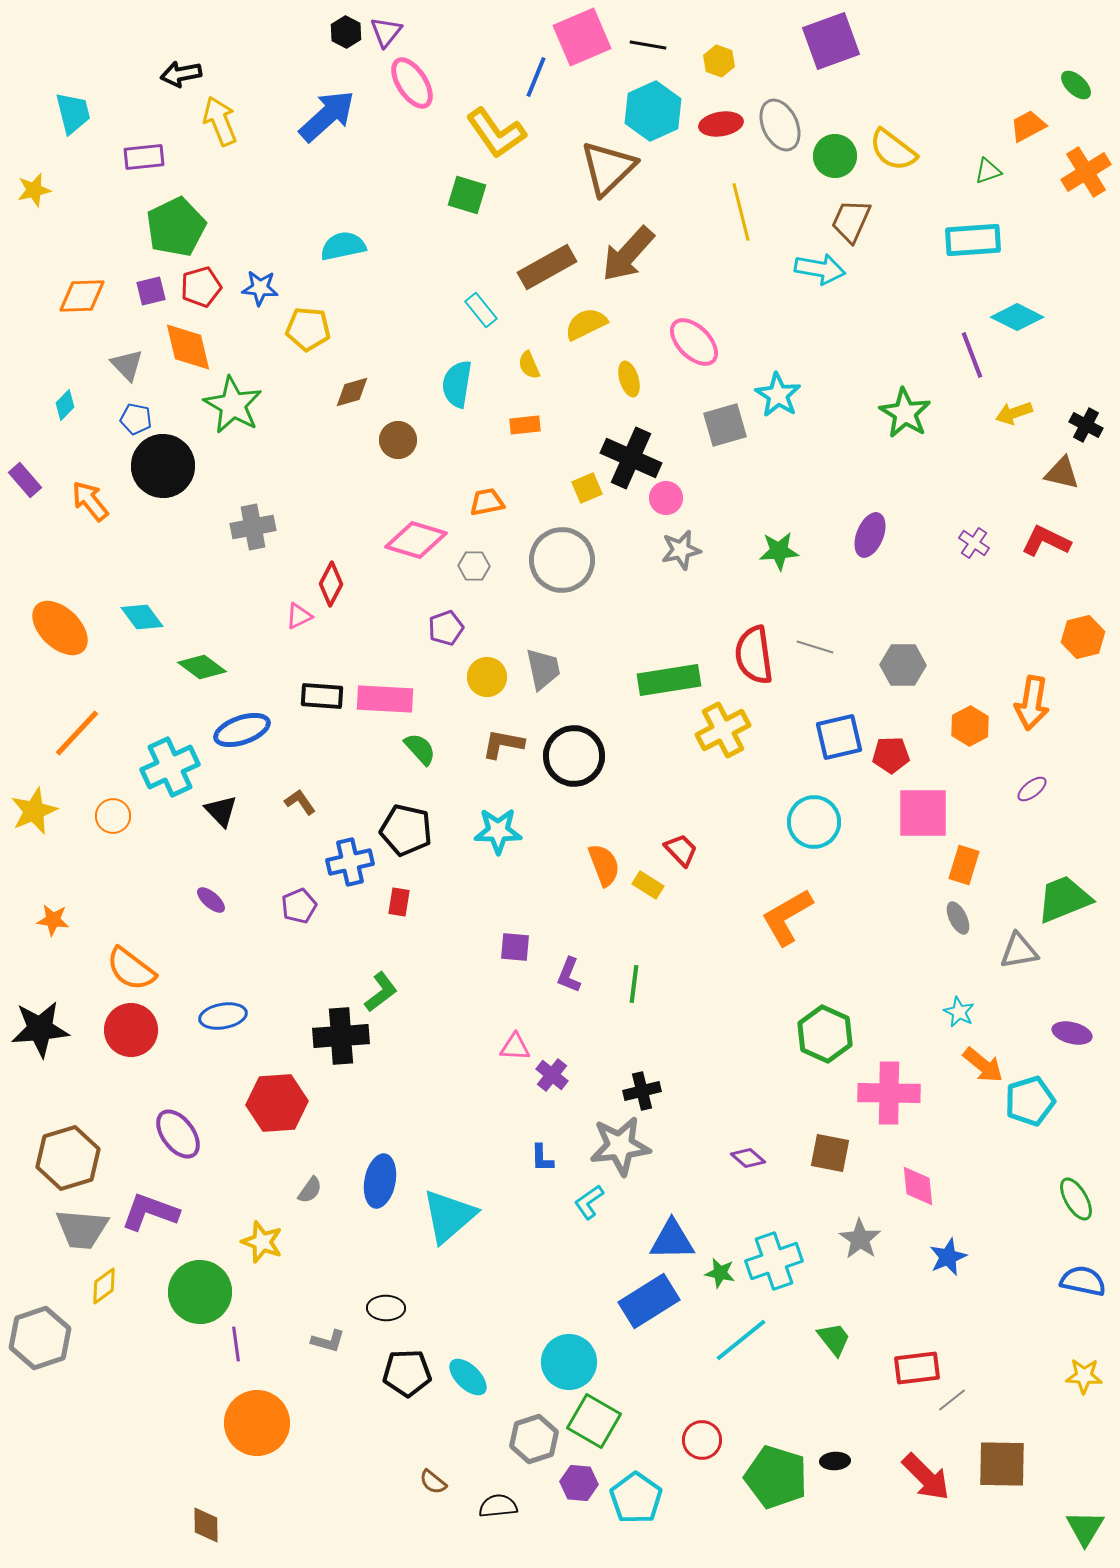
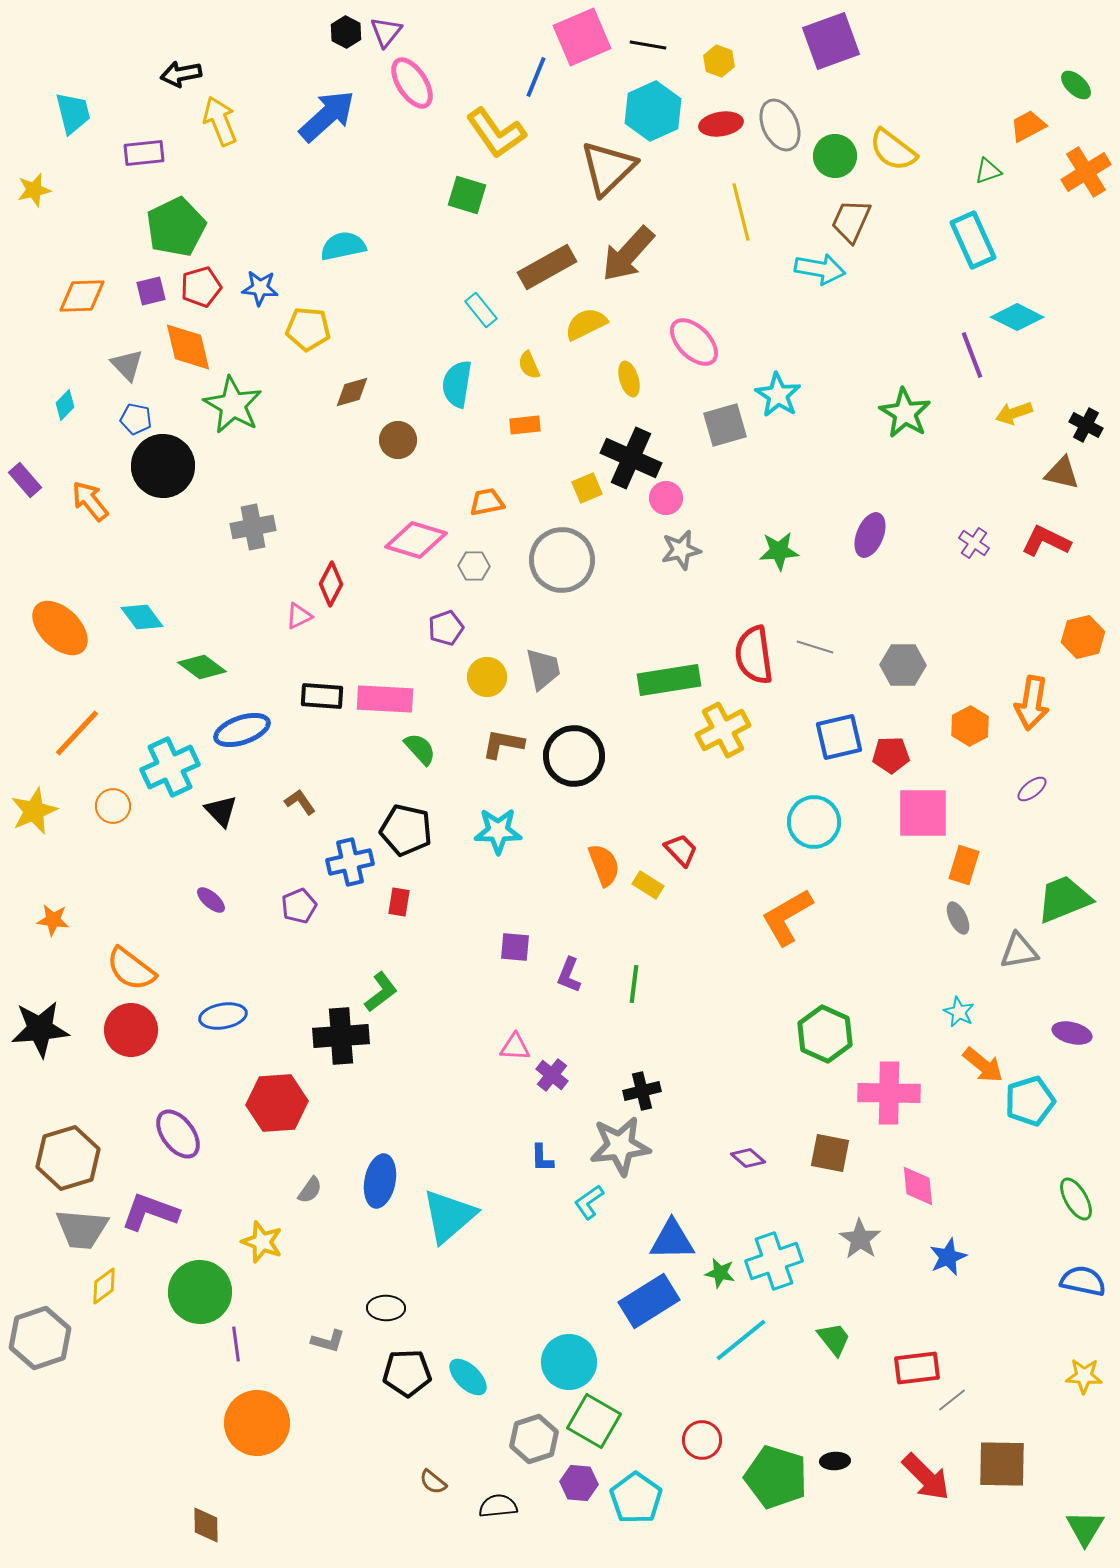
purple rectangle at (144, 157): moved 4 px up
cyan rectangle at (973, 240): rotated 70 degrees clockwise
orange circle at (113, 816): moved 10 px up
